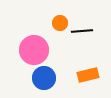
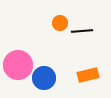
pink circle: moved 16 px left, 15 px down
